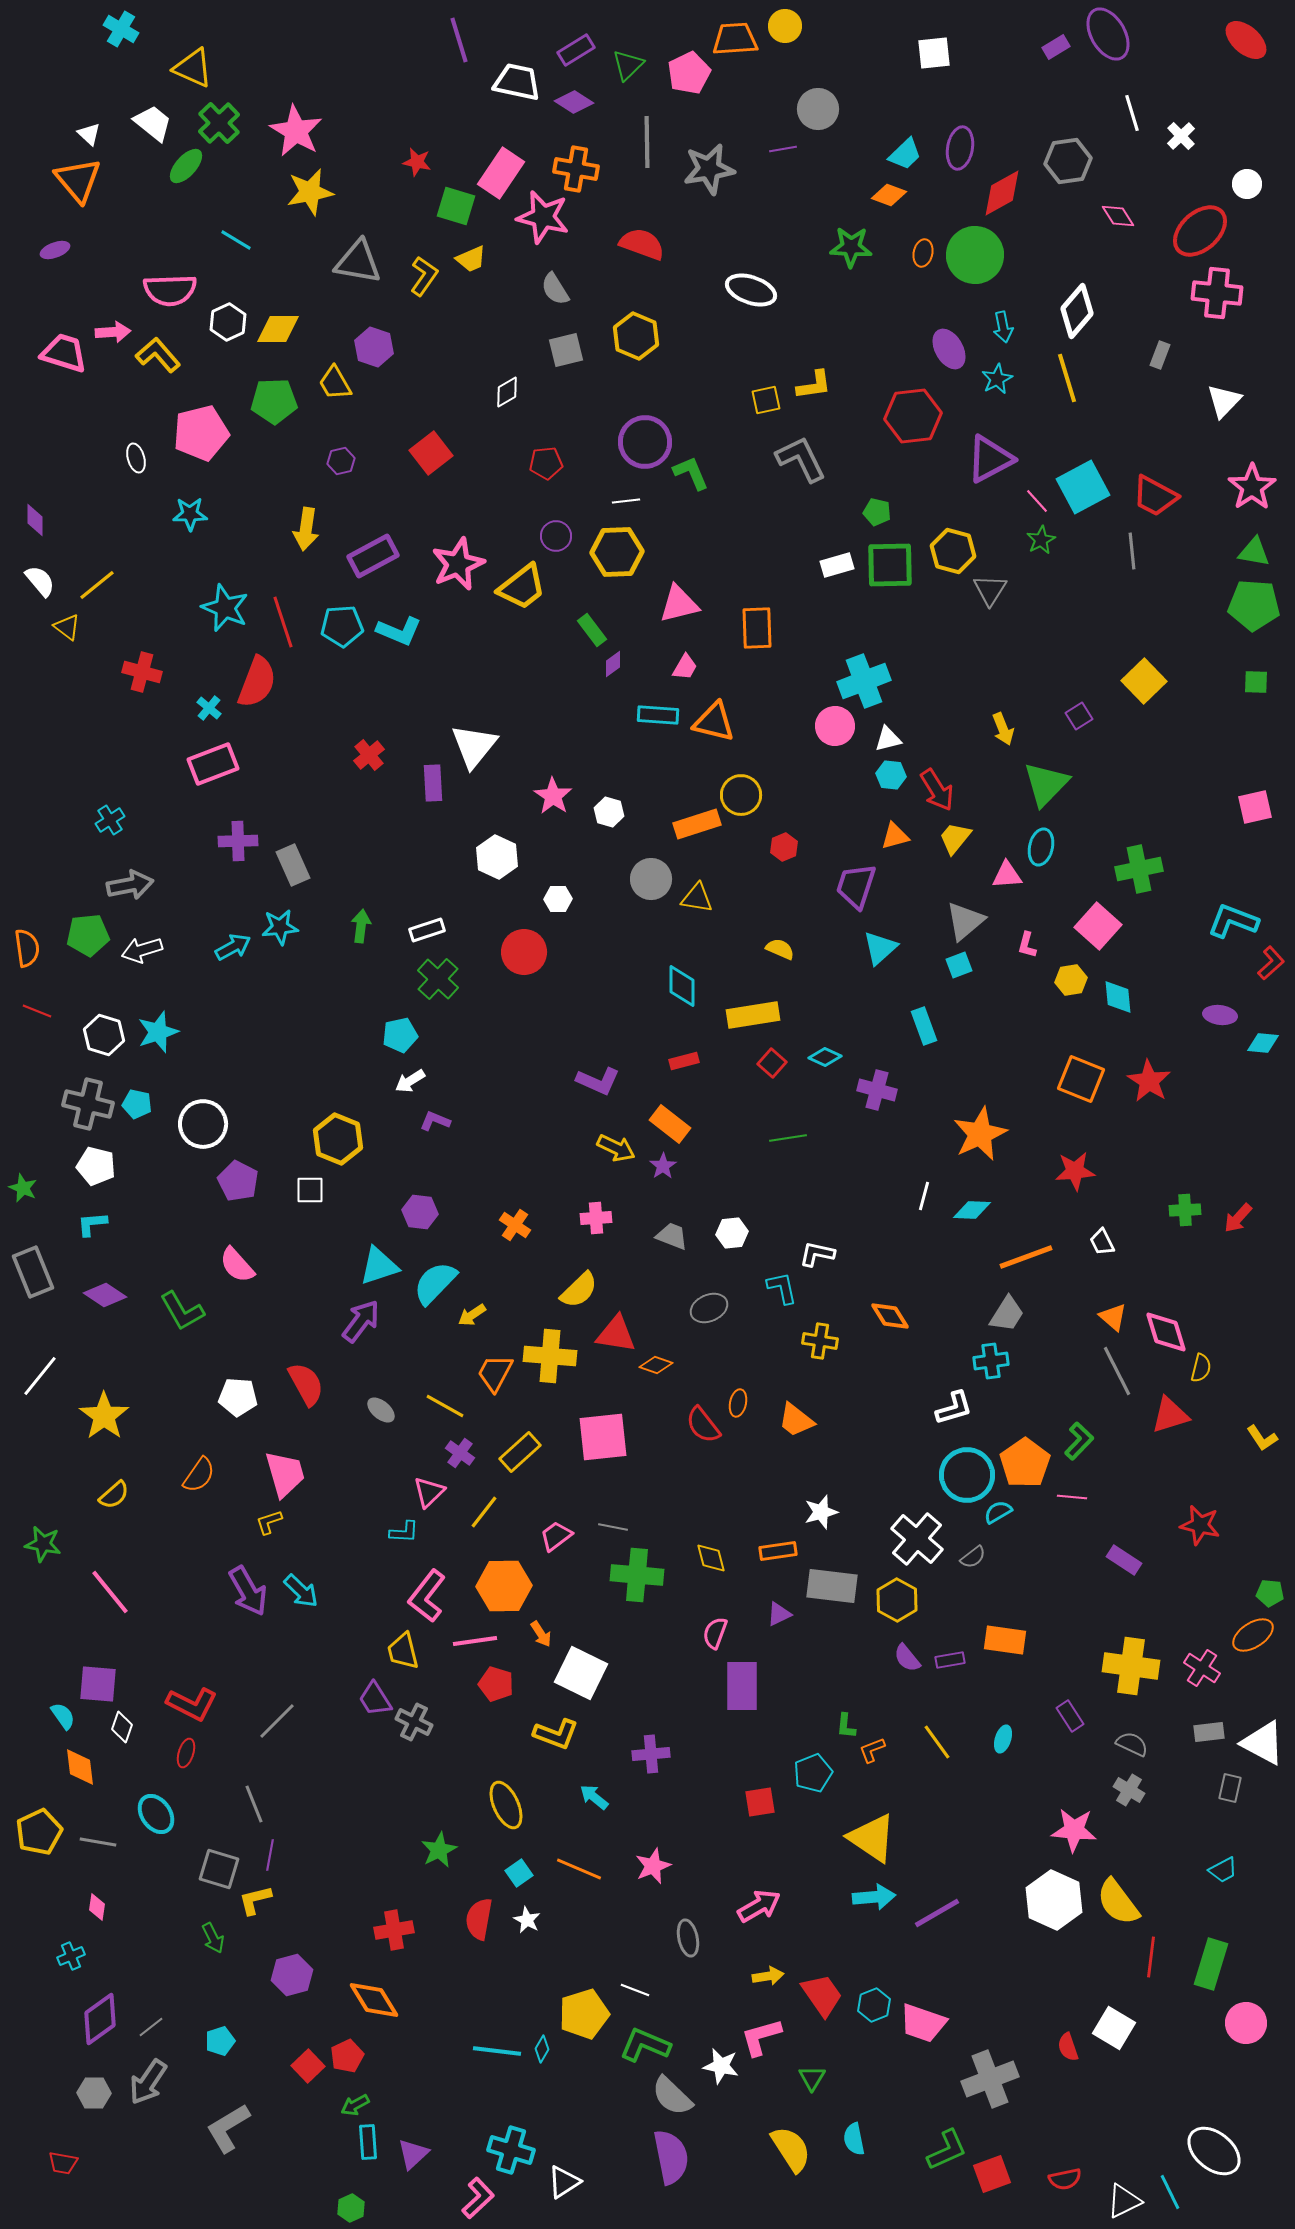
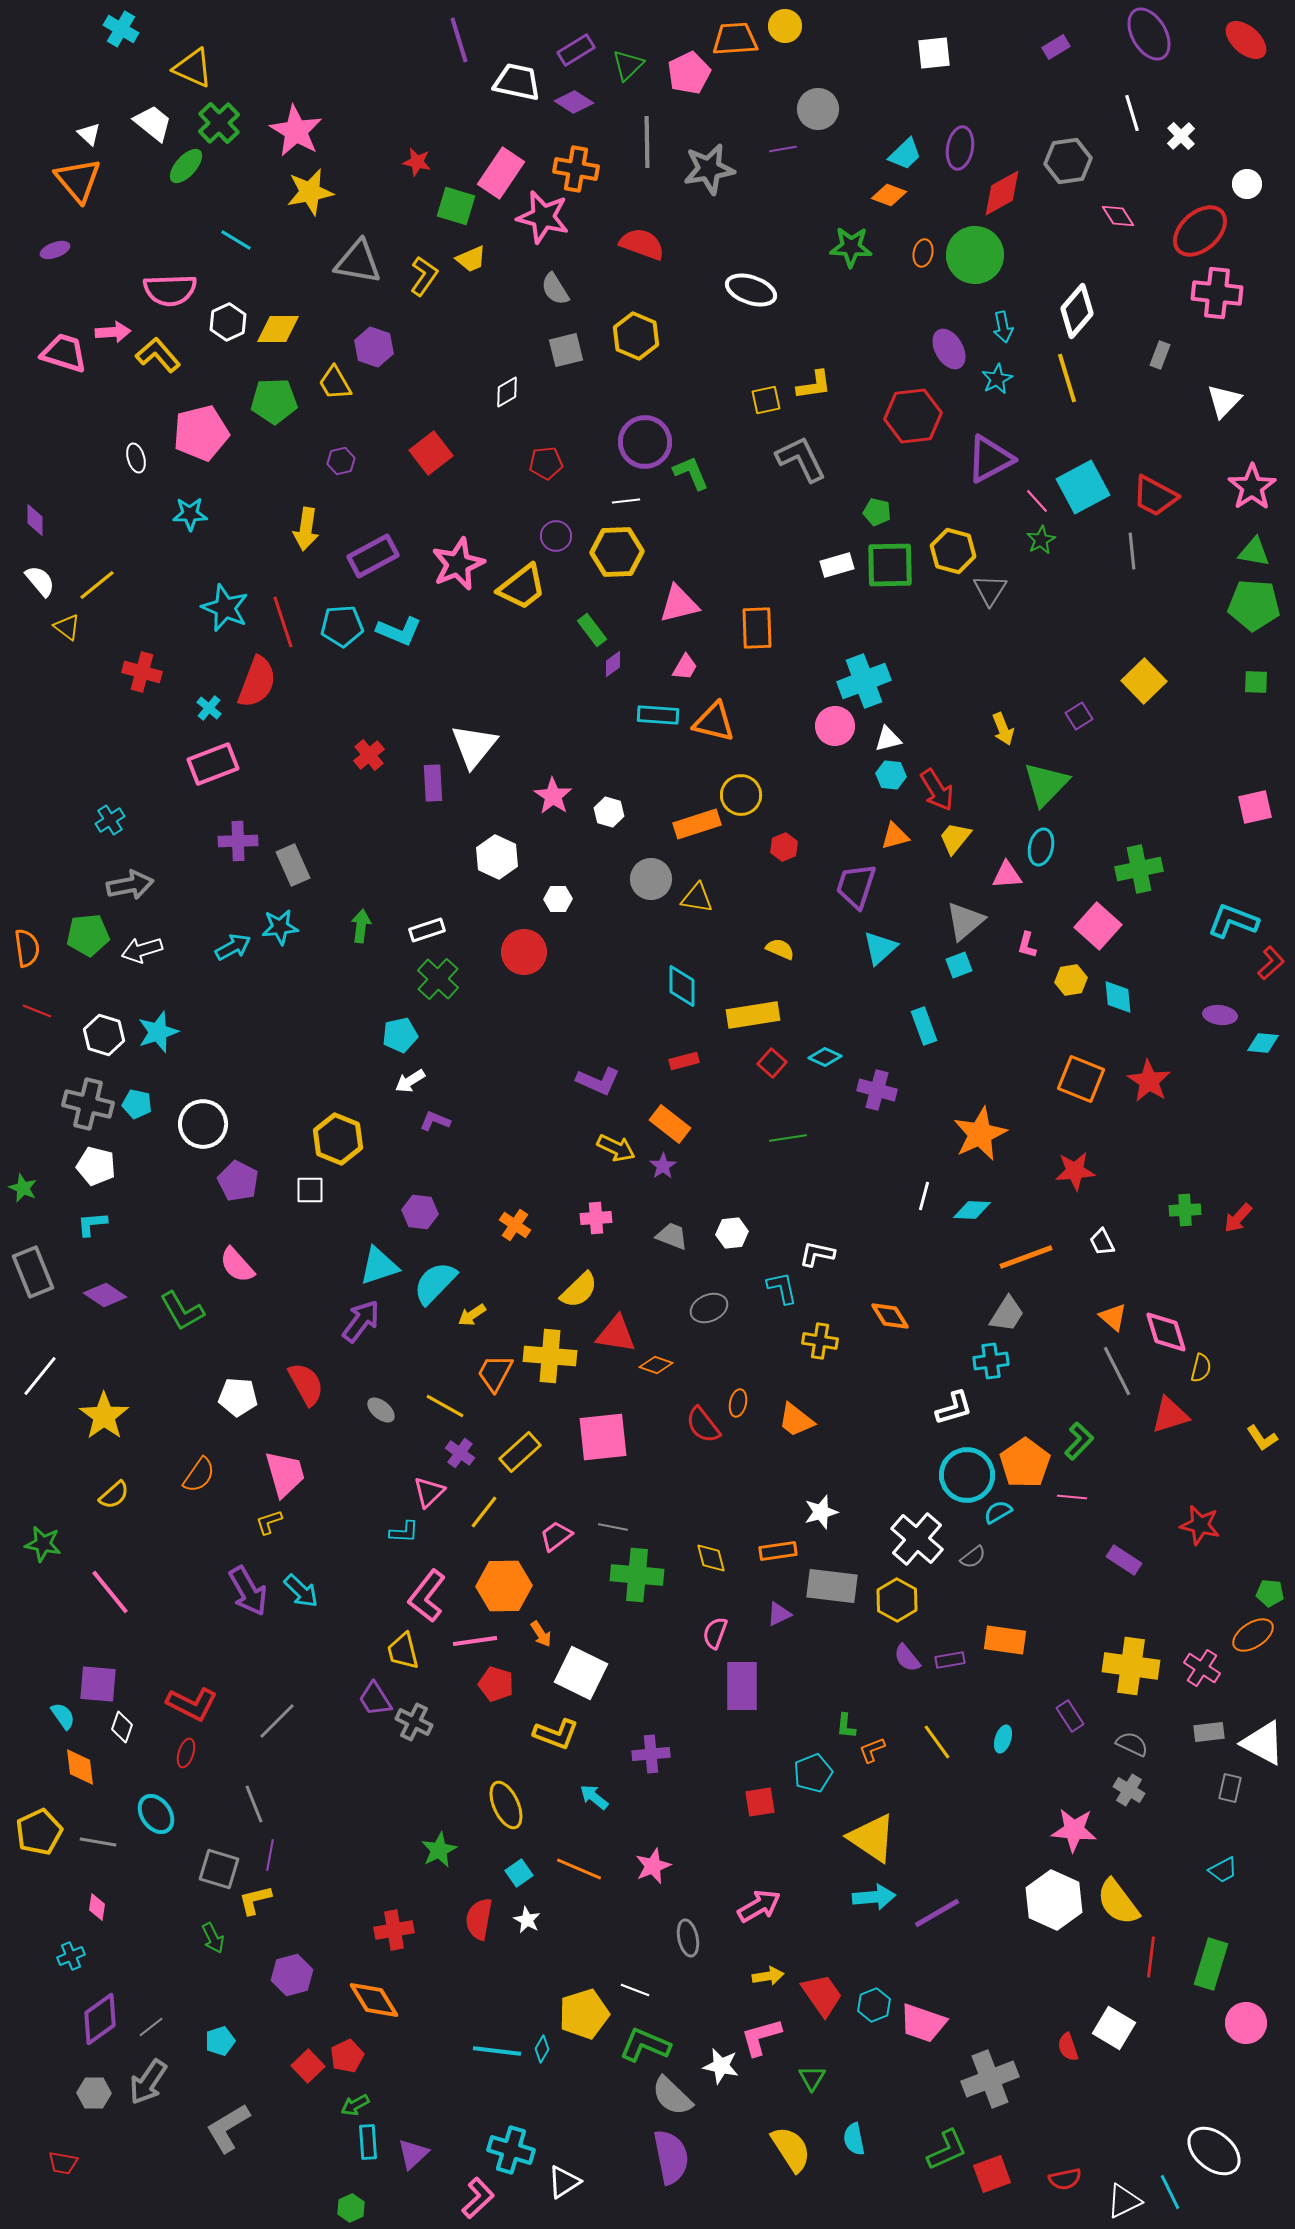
purple ellipse at (1108, 34): moved 41 px right
